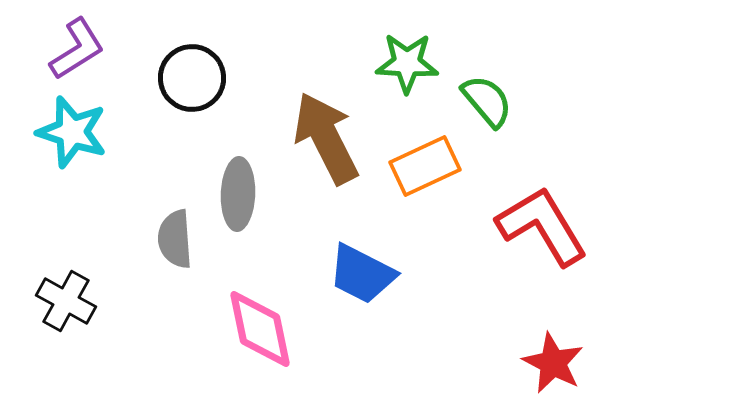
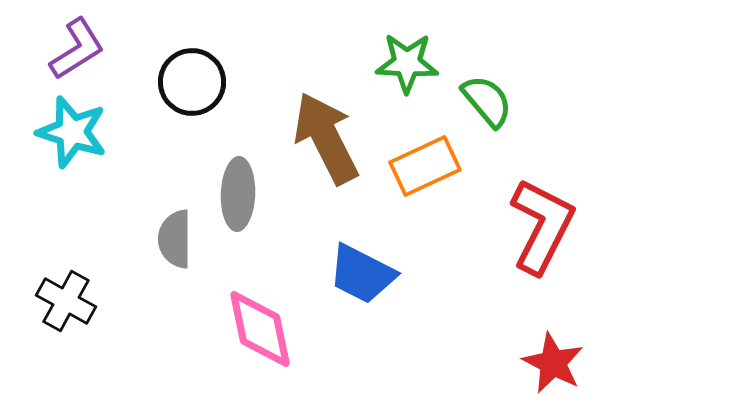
black circle: moved 4 px down
red L-shape: rotated 58 degrees clockwise
gray semicircle: rotated 4 degrees clockwise
